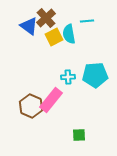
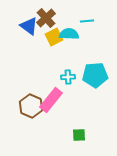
cyan semicircle: rotated 102 degrees clockwise
